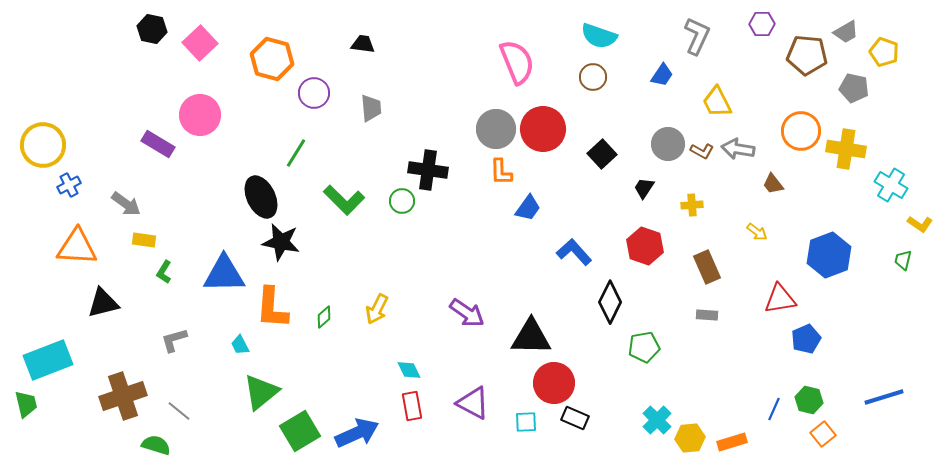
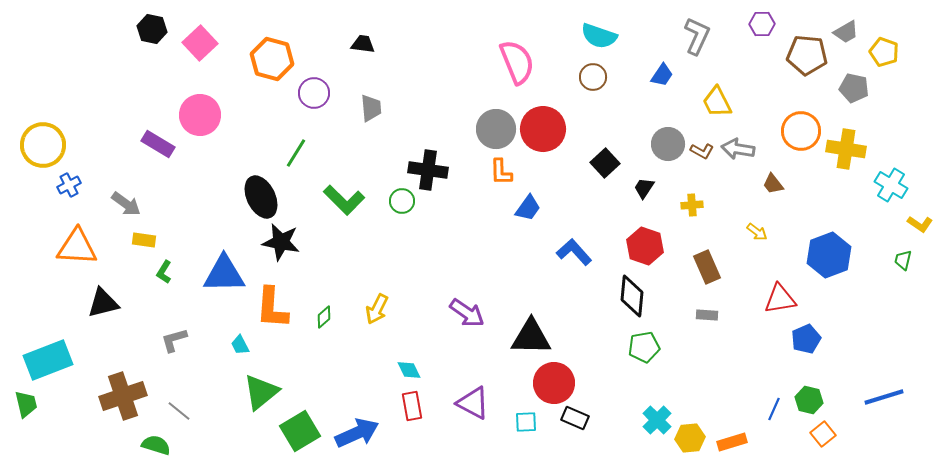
black square at (602, 154): moved 3 px right, 9 px down
black diamond at (610, 302): moved 22 px right, 6 px up; rotated 21 degrees counterclockwise
